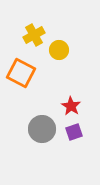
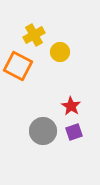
yellow circle: moved 1 px right, 2 px down
orange square: moved 3 px left, 7 px up
gray circle: moved 1 px right, 2 px down
